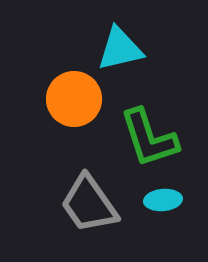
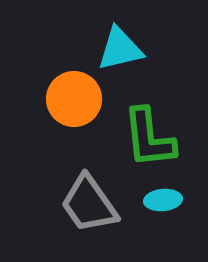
green L-shape: rotated 12 degrees clockwise
